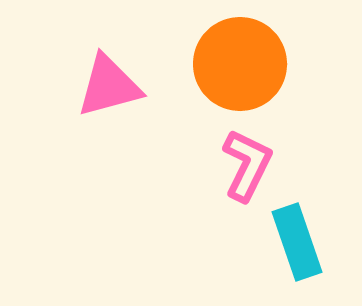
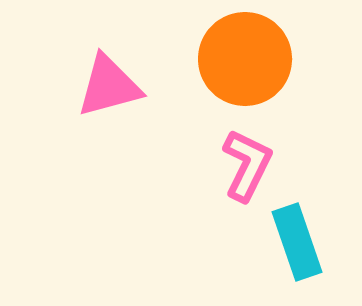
orange circle: moved 5 px right, 5 px up
